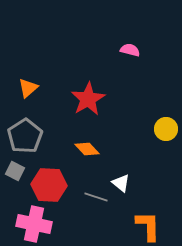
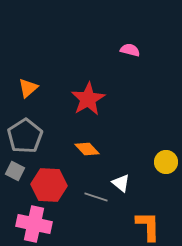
yellow circle: moved 33 px down
